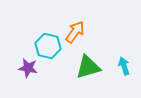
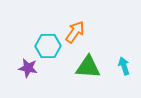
cyan hexagon: rotated 15 degrees counterclockwise
green triangle: rotated 20 degrees clockwise
